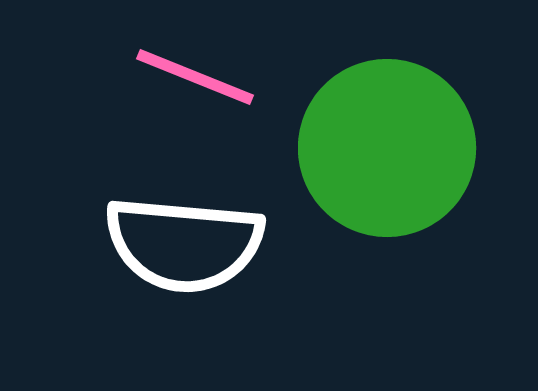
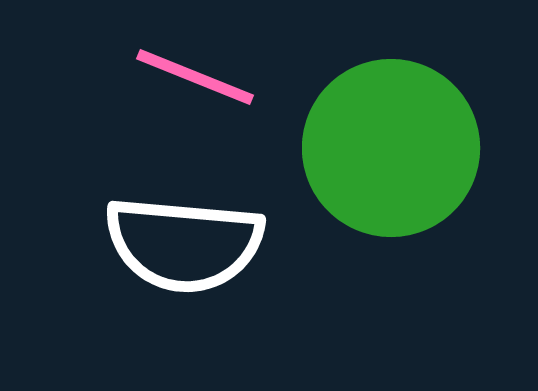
green circle: moved 4 px right
